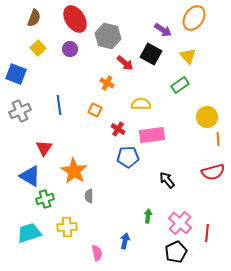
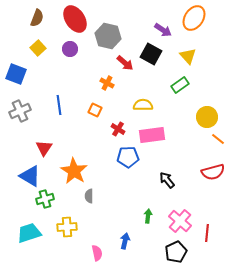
brown semicircle: moved 3 px right
yellow semicircle: moved 2 px right, 1 px down
orange line: rotated 48 degrees counterclockwise
pink cross: moved 2 px up
